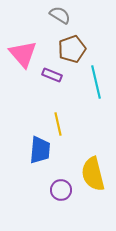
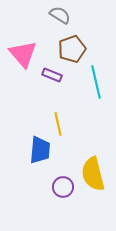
purple circle: moved 2 px right, 3 px up
